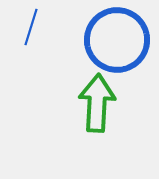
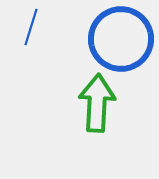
blue circle: moved 4 px right, 1 px up
